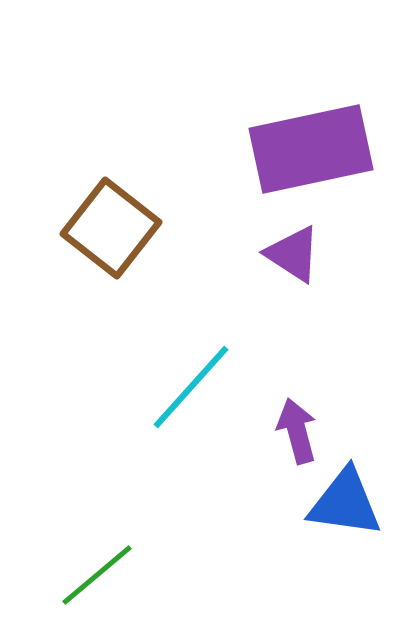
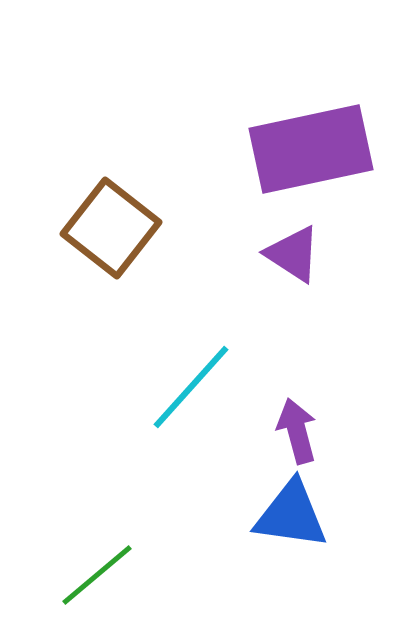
blue triangle: moved 54 px left, 12 px down
